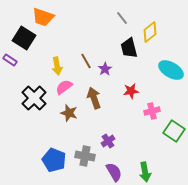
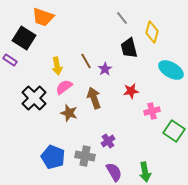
yellow diamond: moved 2 px right; rotated 35 degrees counterclockwise
blue pentagon: moved 1 px left, 3 px up
